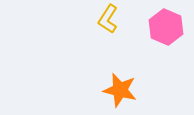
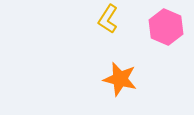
orange star: moved 11 px up
